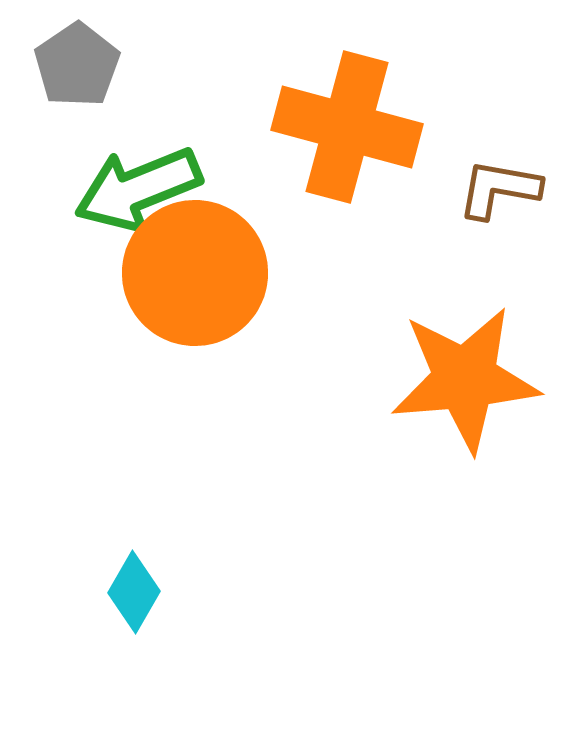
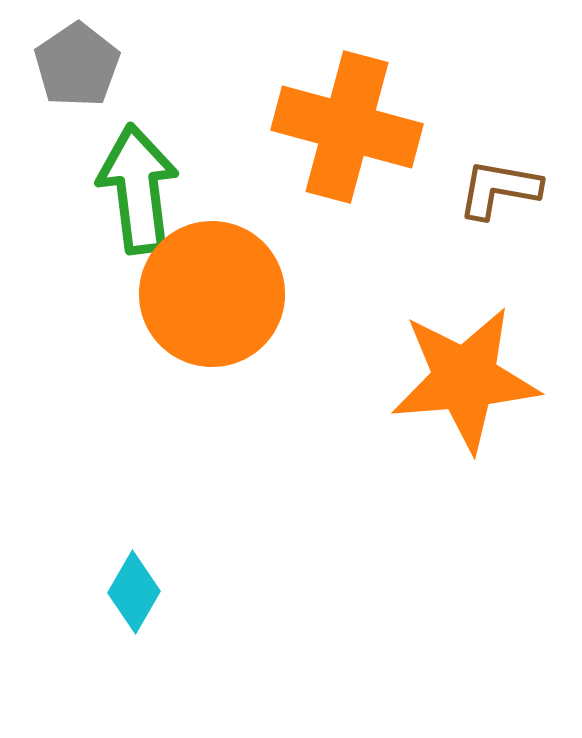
green arrow: rotated 105 degrees clockwise
orange circle: moved 17 px right, 21 px down
